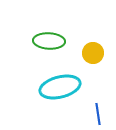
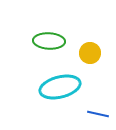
yellow circle: moved 3 px left
blue line: rotated 70 degrees counterclockwise
